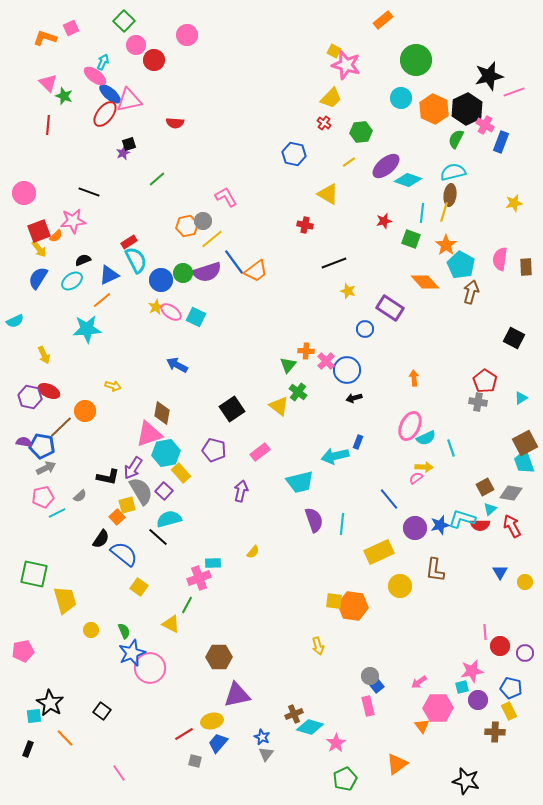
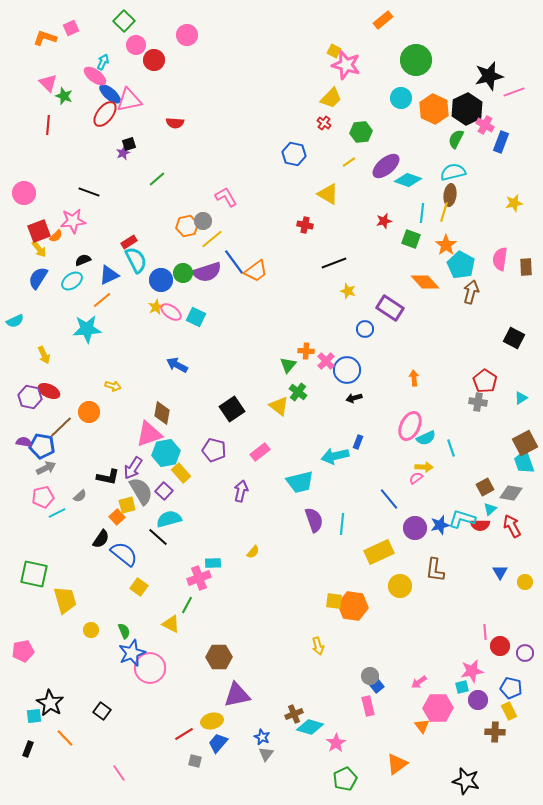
orange circle at (85, 411): moved 4 px right, 1 px down
